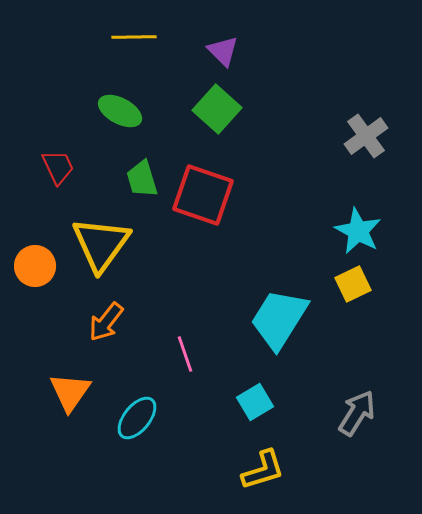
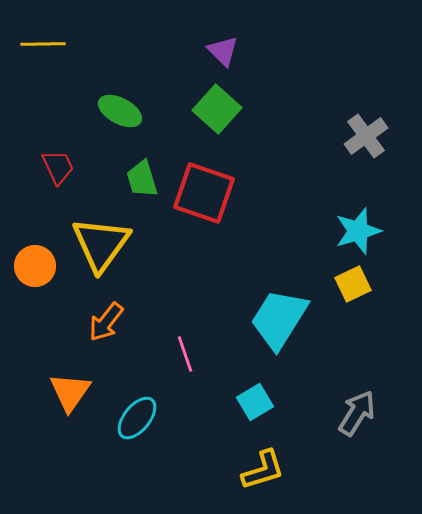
yellow line: moved 91 px left, 7 px down
red square: moved 1 px right, 2 px up
cyan star: rotated 27 degrees clockwise
